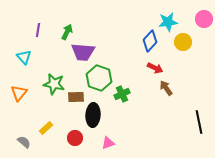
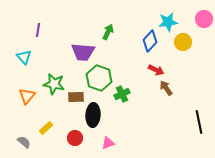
green arrow: moved 41 px right
red arrow: moved 1 px right, 2 px down
orange triangle: moved 8 px right, 3 px down
